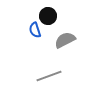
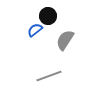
blue semicircle: rotated 70 degrees clockwise
gray semicircle: rotated 30 degrees counterclockwise
